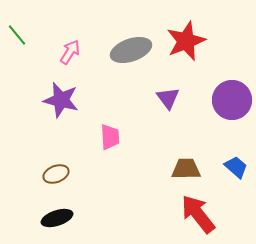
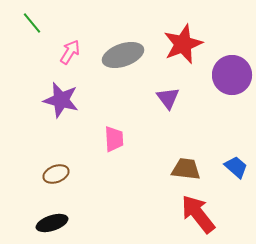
green line: moved 15 px right, 12 px up
red star: moved 3 px left, 3 px down
gray ellipse: moved 8 px left, 5 px down
purple circle: moved 25 px up
pink trapezoid: moved 4 px right, 2 px down
brown trapezoid: rotated 8 degrees clockwise
black ellipse: moved 5 px left, 5 px down
